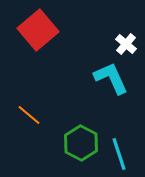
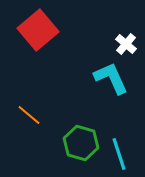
green hexagon: rotated 12 degrees counterclockwise
